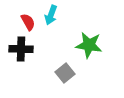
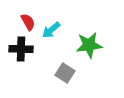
cyan arrow: moved 15 px down; rotated 30 degrees clockwise
green star: rotated 16 degrees counterclockwise
gray square: rotated 18 degrees counterclockwise
